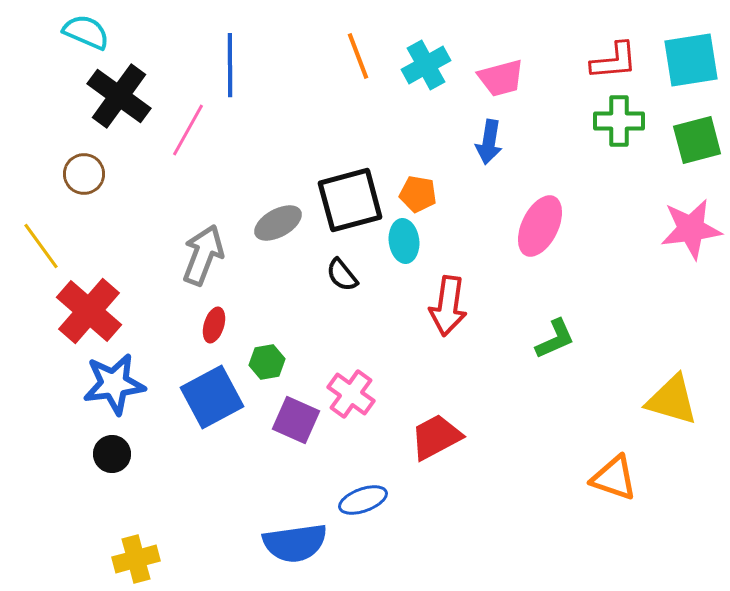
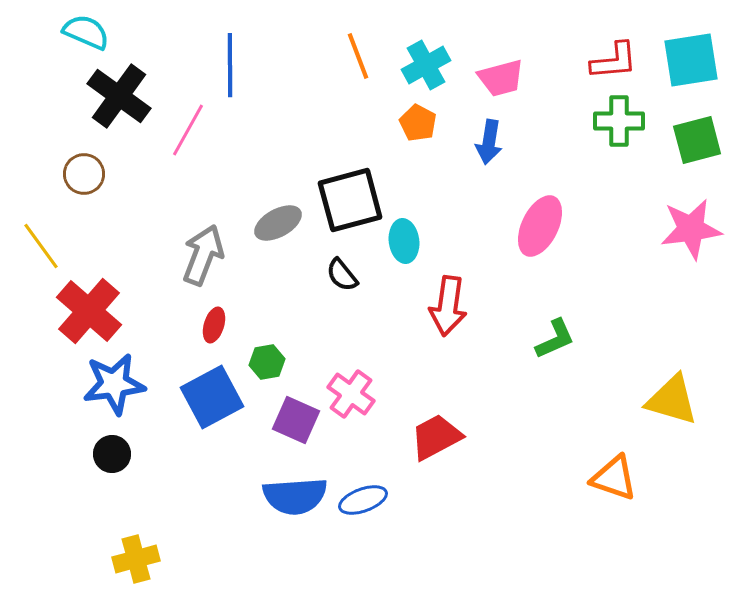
orange pentagon: moved 71 px up; rotated 18 degrees clockwise
blue semicircle: moved 47 px up; rotated 4 degrees clockwise
